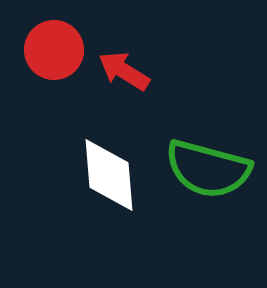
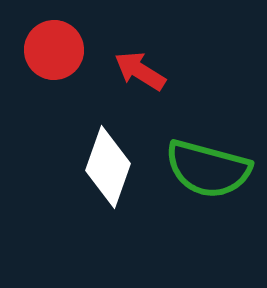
red arrow: moved 16 px right
white diamond: moved 1 px left, 8 px up; rotated 24 degrees clockwise
